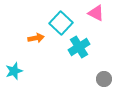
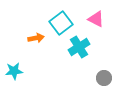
pink triangle: moved 6 px down
cyan square: rotated 10 degrees clockwise
cyan star: rotated 12 degrees clockwise
gray circle: moved 1 px up
